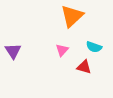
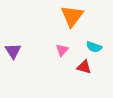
orange triangle: rotated 10 degrees counterclockwise
